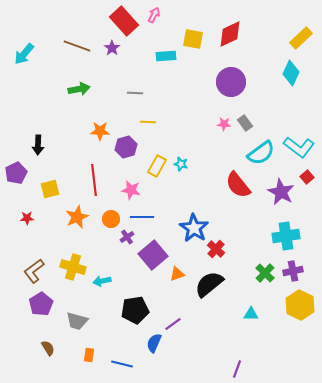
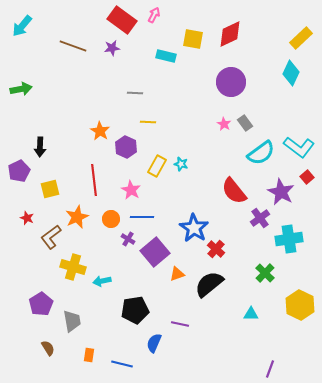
red rectangle at (124, 21): moved 2 px left, 1 px up; rotated 12 degrees counterclockwise
brown line at (77, 46): moved 4 px left
purple star at (112, 48): rotated 28 degrees clockwise
cyan arrow at (24, 54): moved 2 px left, 28 px up
cyan rectangle at (166, 56): rotated 18 degrees clockwise
green arrow at (79, 89): moved 58 px left
pink star at (224, 124): rotated 24 degrees clockwise
orange star at (100, 131): rotated 30 degrees clockwise
black arrow at (38, 145): moved 2 px right, 2 px down
purple hexagon at (126, 147): rotated 20 degrees counterclockwise
purple pentagon at (16, 173): moved 3 px right, 2 px up
red semicircle at (238, 185): moved 4 px left, 6 px down
pink star at (131, 190): rotated 18 degrees clockwise
red star at (27, 218): rotated 24 degrees clockwise
cyan cross at (286, 236): moved 3 px right, 3 px down
purple cross at (127, 237): moved 1 px right, 2 px down; rotated 24 degrees counterclockwise
purple square at (153, 255): moved 2 px right, 3 px up
brown L-shape at (34, 271): moved 17 px right, 34 px up
purple cross at (293, 271): moved 33 px left, 53 px up; rotated 24 degrees counterclockwise
gray trapezoid at (77, 321): moved 5 px left; rotated 115 degrees counterclockwise
purple line at (173, 324): moved 7 px right; rotated 48 degrees clockwise
purple line at (237, 369): moved 33 px right
